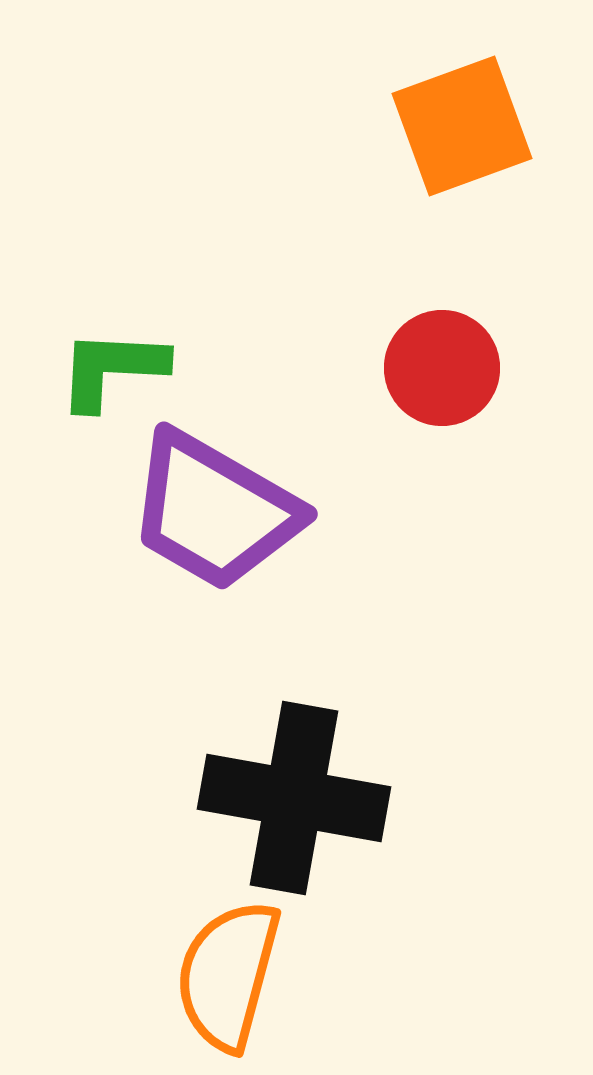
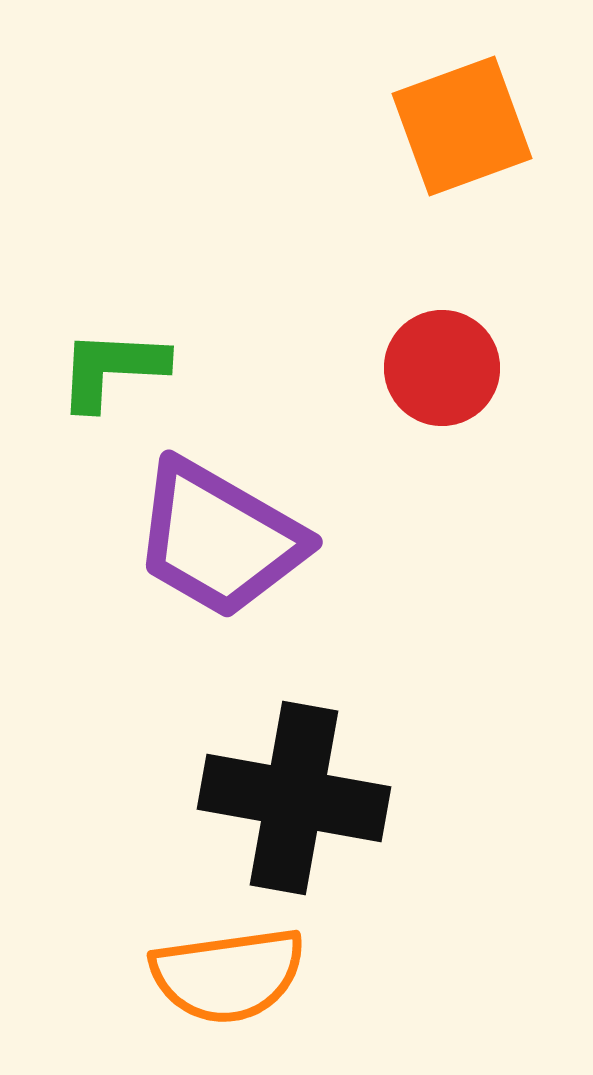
purple trapezoid: moved 5 px right, 28 px down
orange semicircle: rotated 113 degrees counterclockwise
